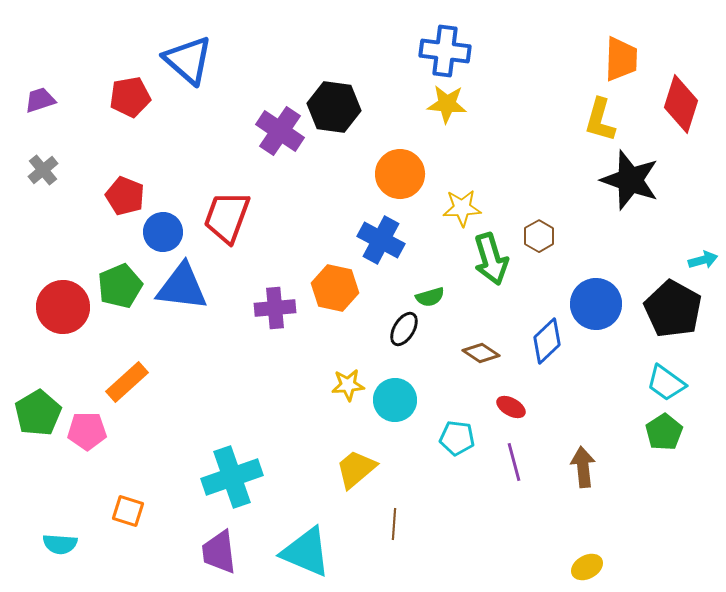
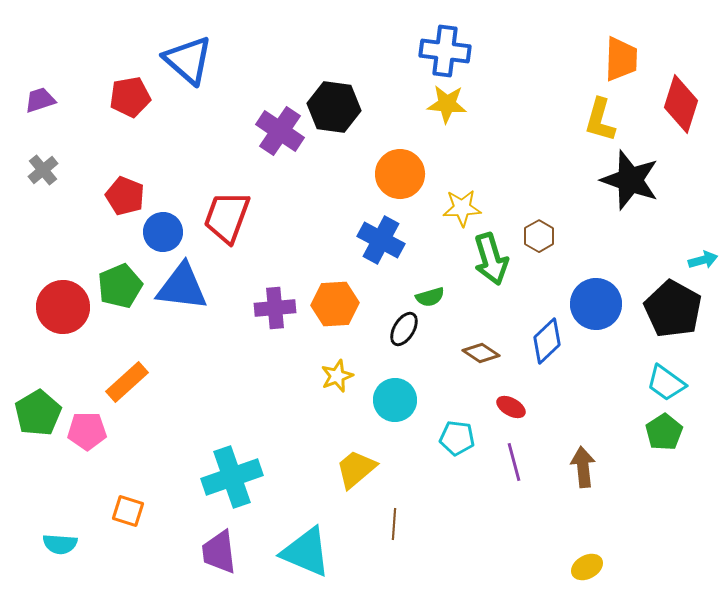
orange hexagon at (335, 288): moved 16 px down; rotated 15 degrees counterclockwise
yellow star at (348, 385): moved 11 px left, 9 px up; rotated 16 degrees counterclockwise
